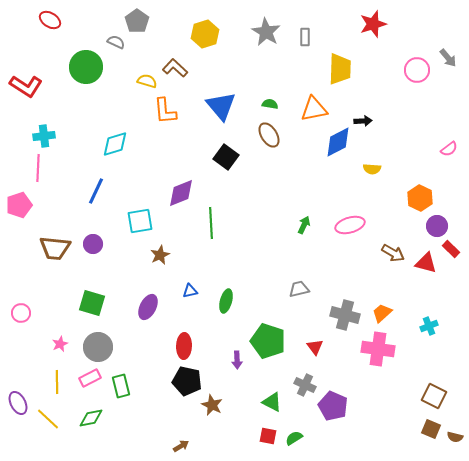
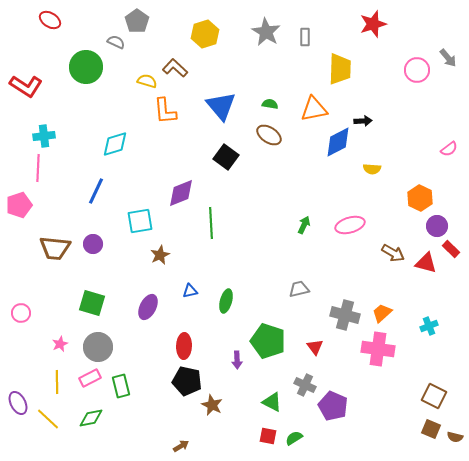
brown ellipse at (269, 135): rotated 25 degrees counterclockwise
